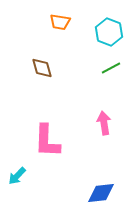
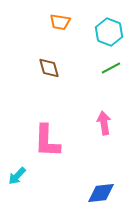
brown diamond: moved 7 px right
